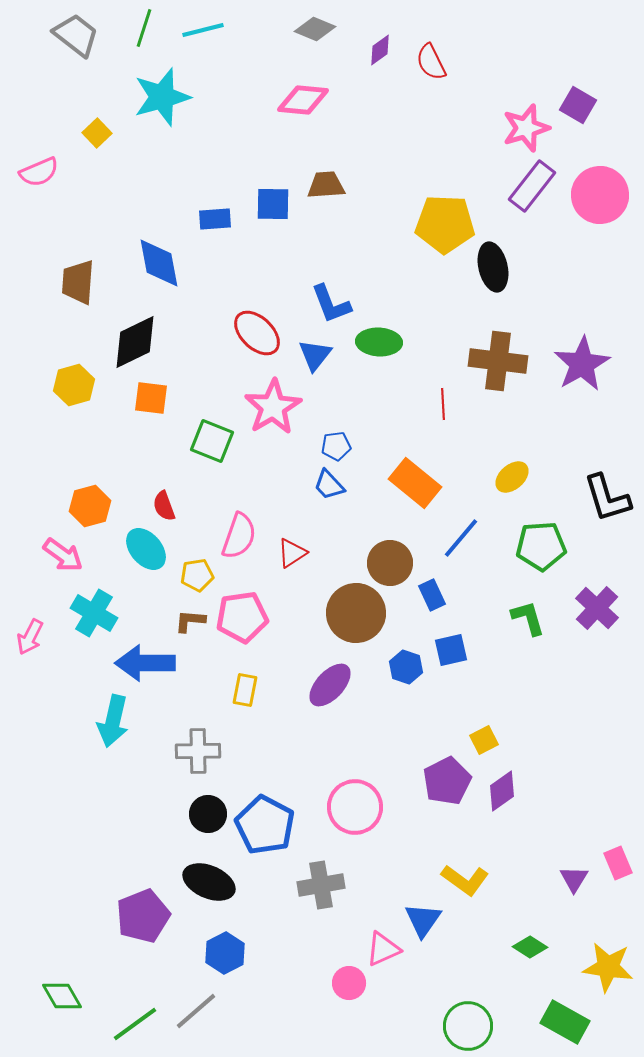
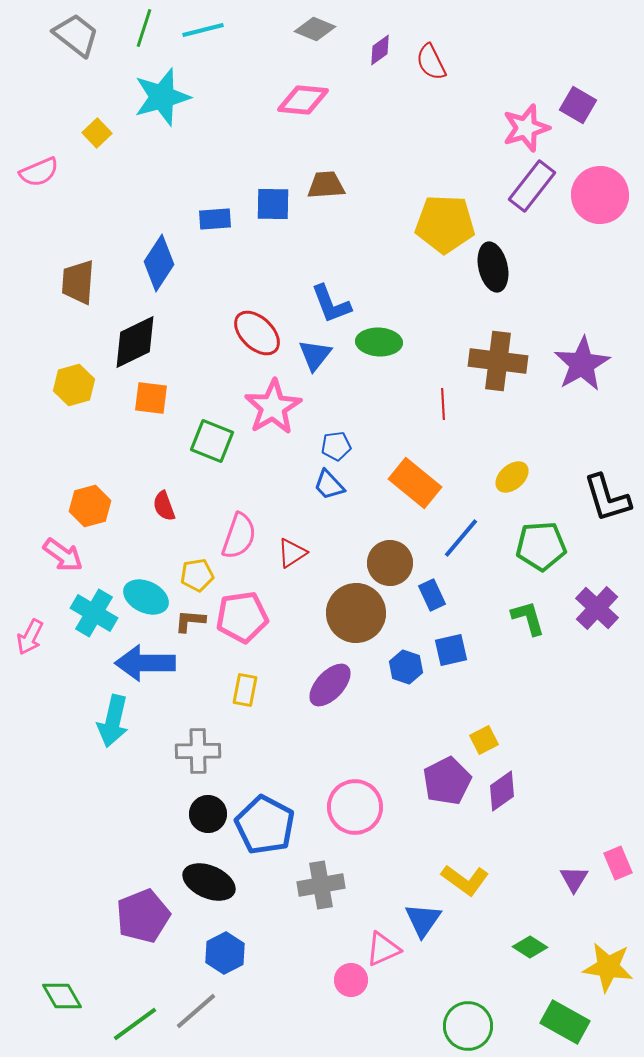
blue diamond at (159, 263): rotated 44 degrees clockwise
cyan ellipse at (146, 549): moved 48 px down; rotated 24 degrees counterclockwise
pink circle at (349, 983): moved 2 px right, 3 px up
